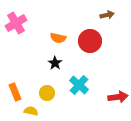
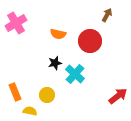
brown arrow: rotated 48 degrees counterclockwise
orange semicircle: moved 4 px up
black star: rotated 24 degrees clockwise
cyan cross: moved 4 px left, 11 px up
yellow circle: moved 2 px down
red arrow: moved 1 px up; rotated 30 degrees counterclockwise
yellow semicircle: moved 1 px left
